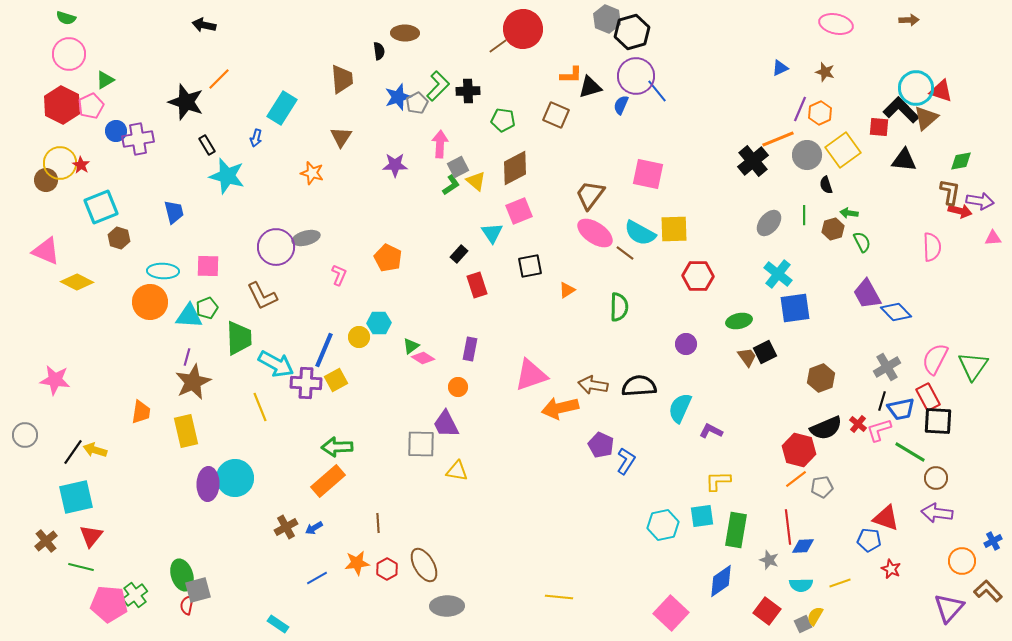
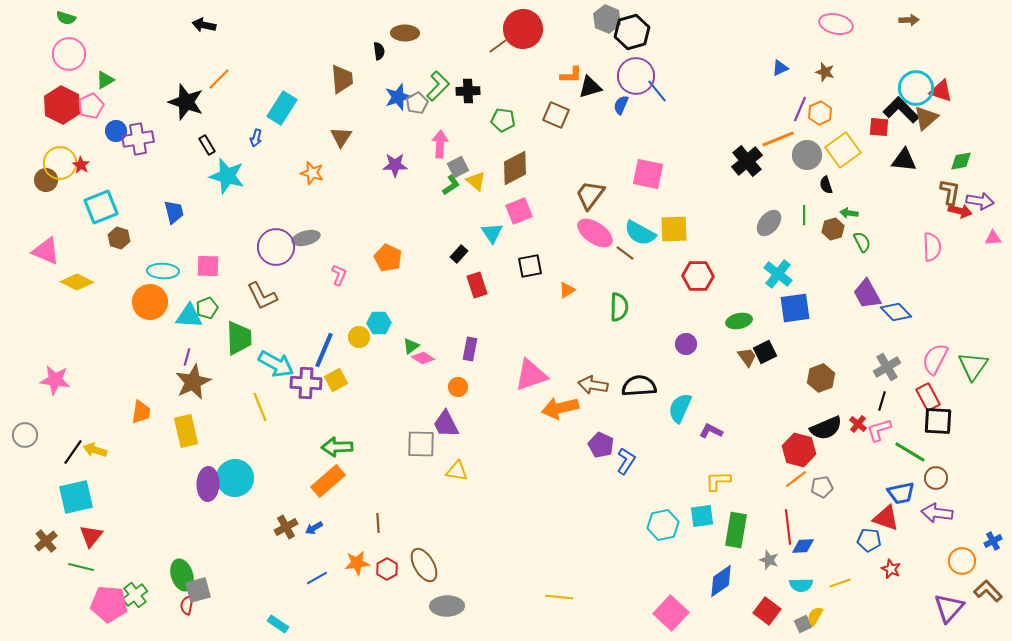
black cross at (753, 161): moved 6 px left
blue trapezoid at (901, 409): moved 84 px down
